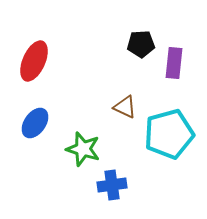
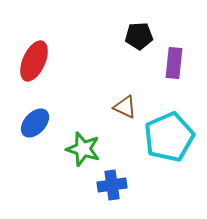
black pentagon: moved 2 px left, 8 px up
blue ellipse: rotated 8 degrees clockwise
cyan pentagon: moved 3 px down; rotated 9 degrees counterclockwise
